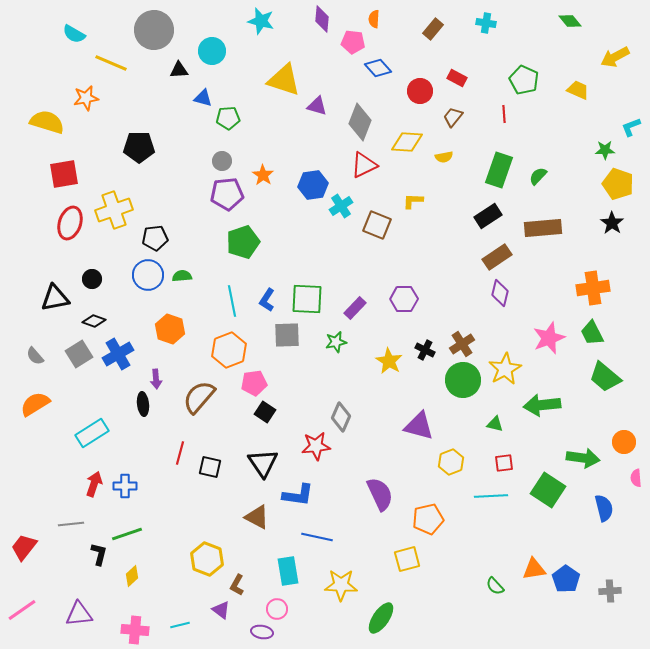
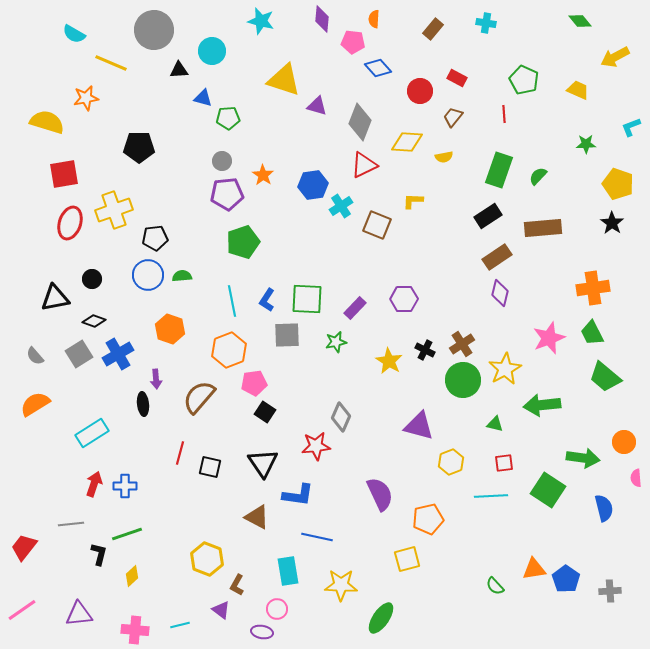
green diamond at (570, 21): moved 10 px right
green star at (605, 150): moved 19 px left, 6 px up
